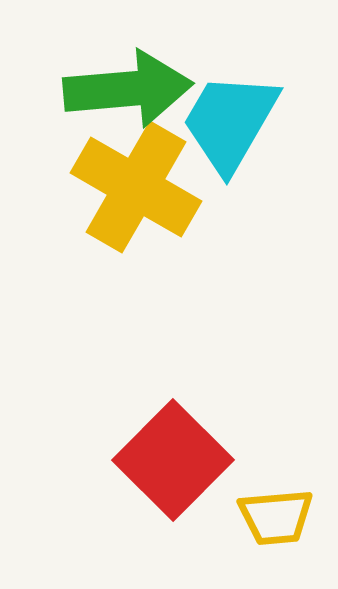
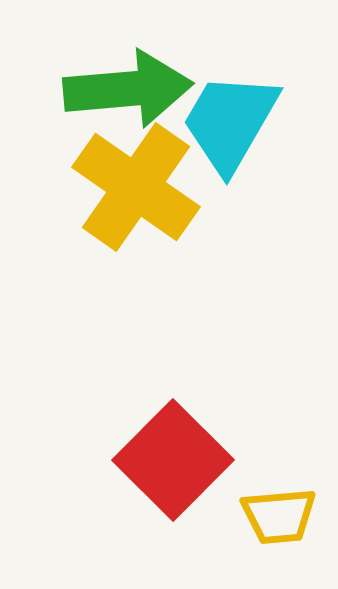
yellow cross: rotated 5 degrees clockwise
yellow trapezoid: moved 3 px right, 1 px up
